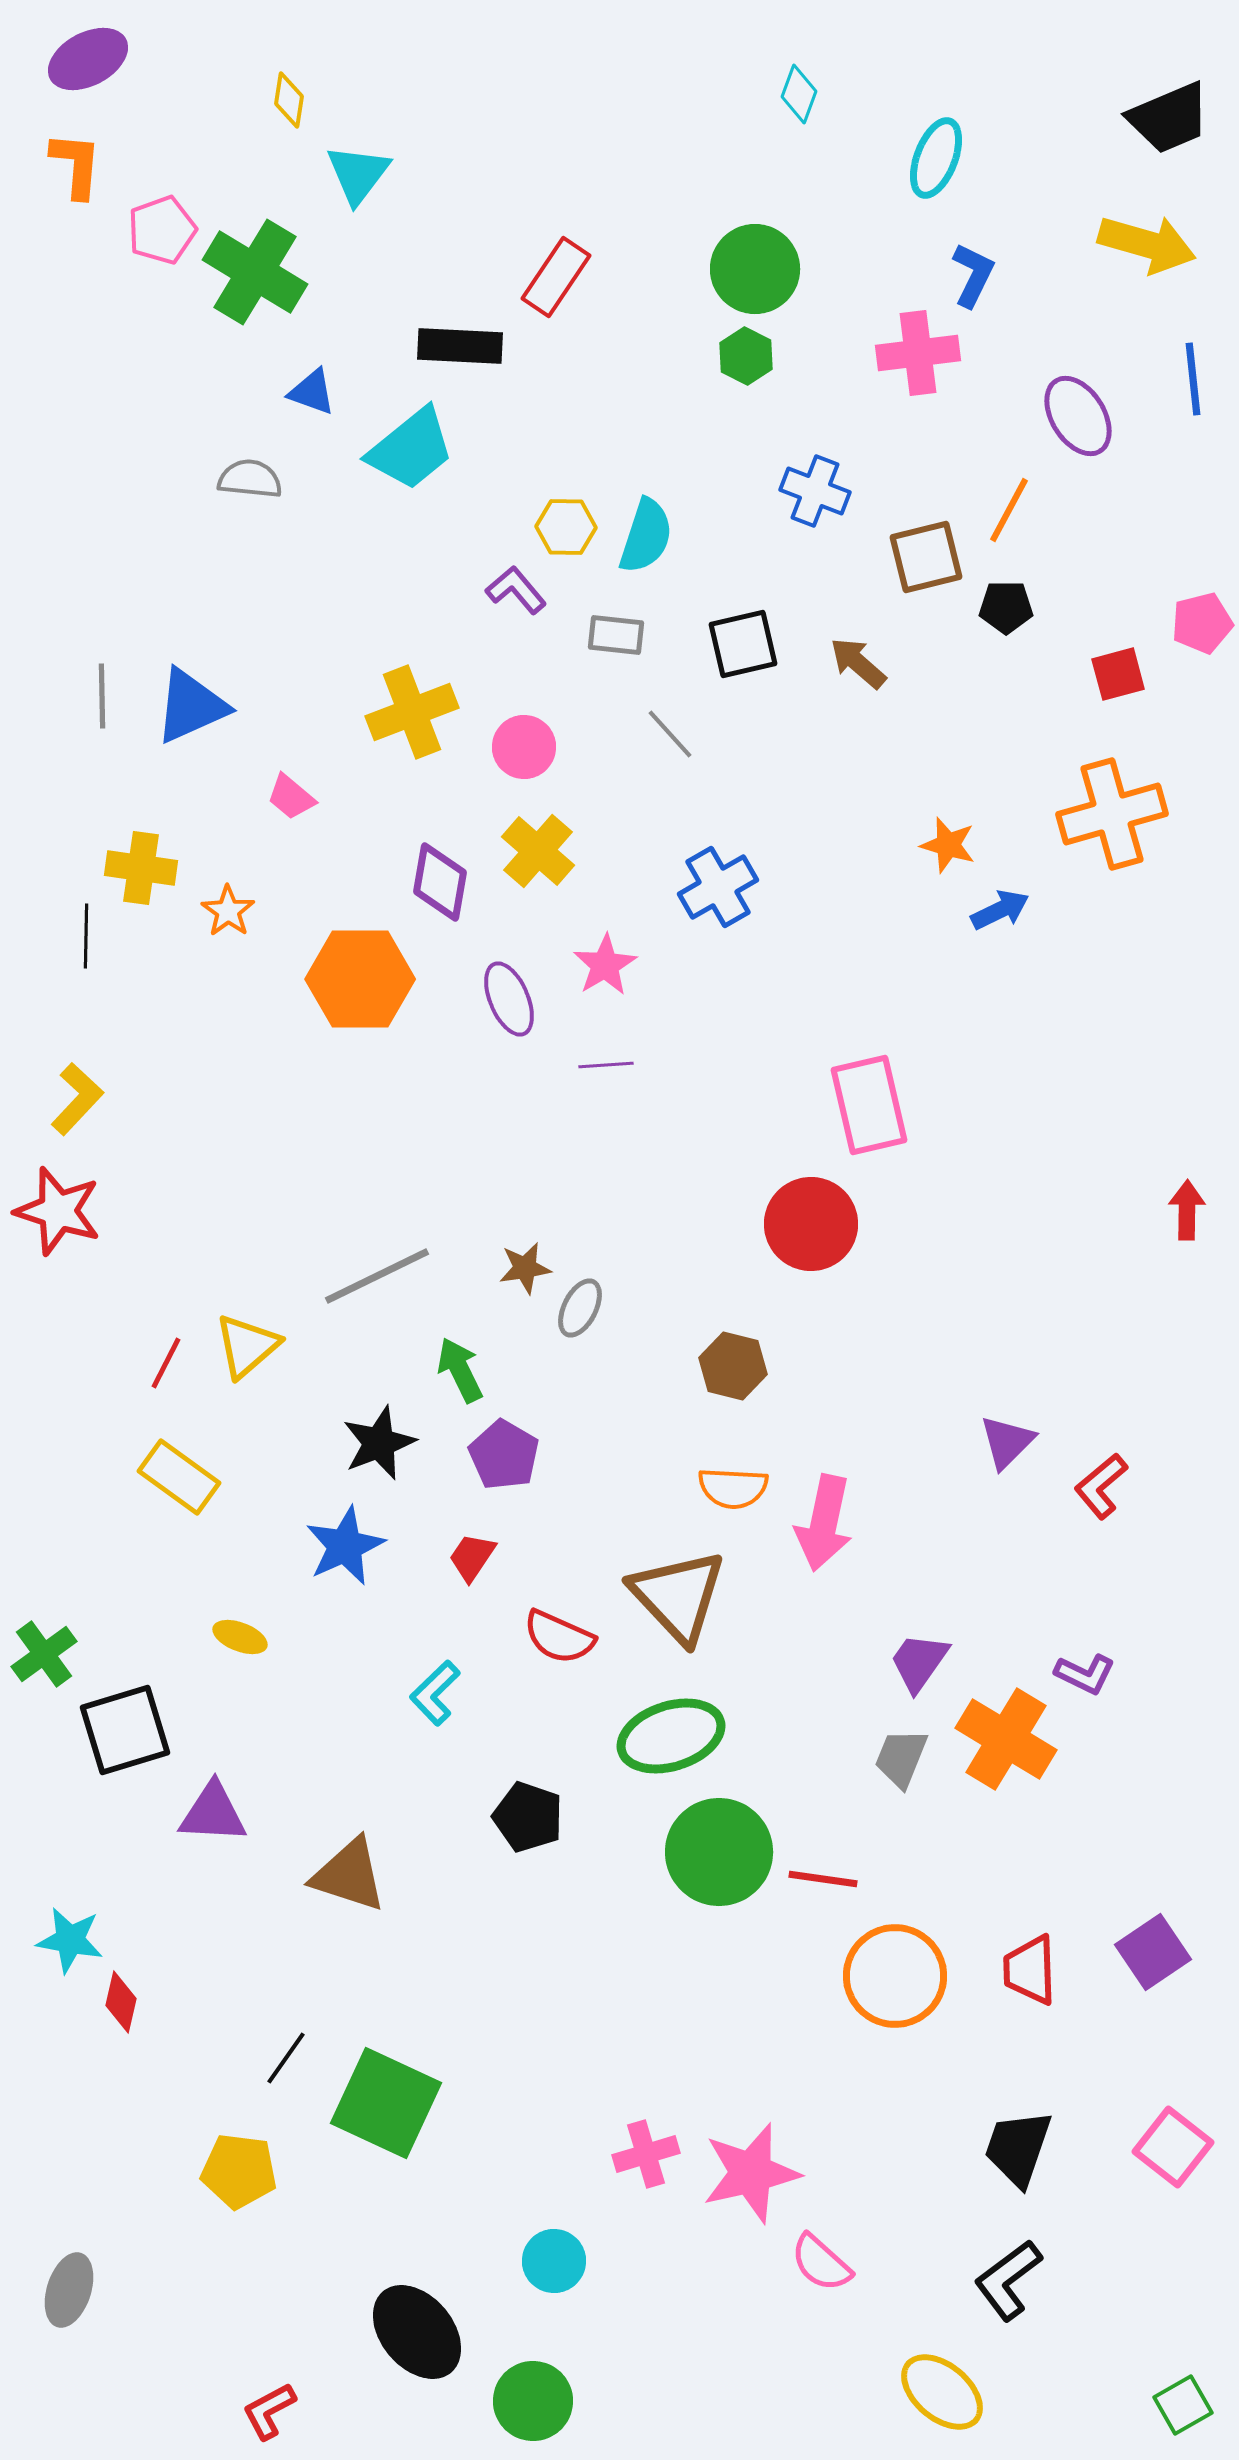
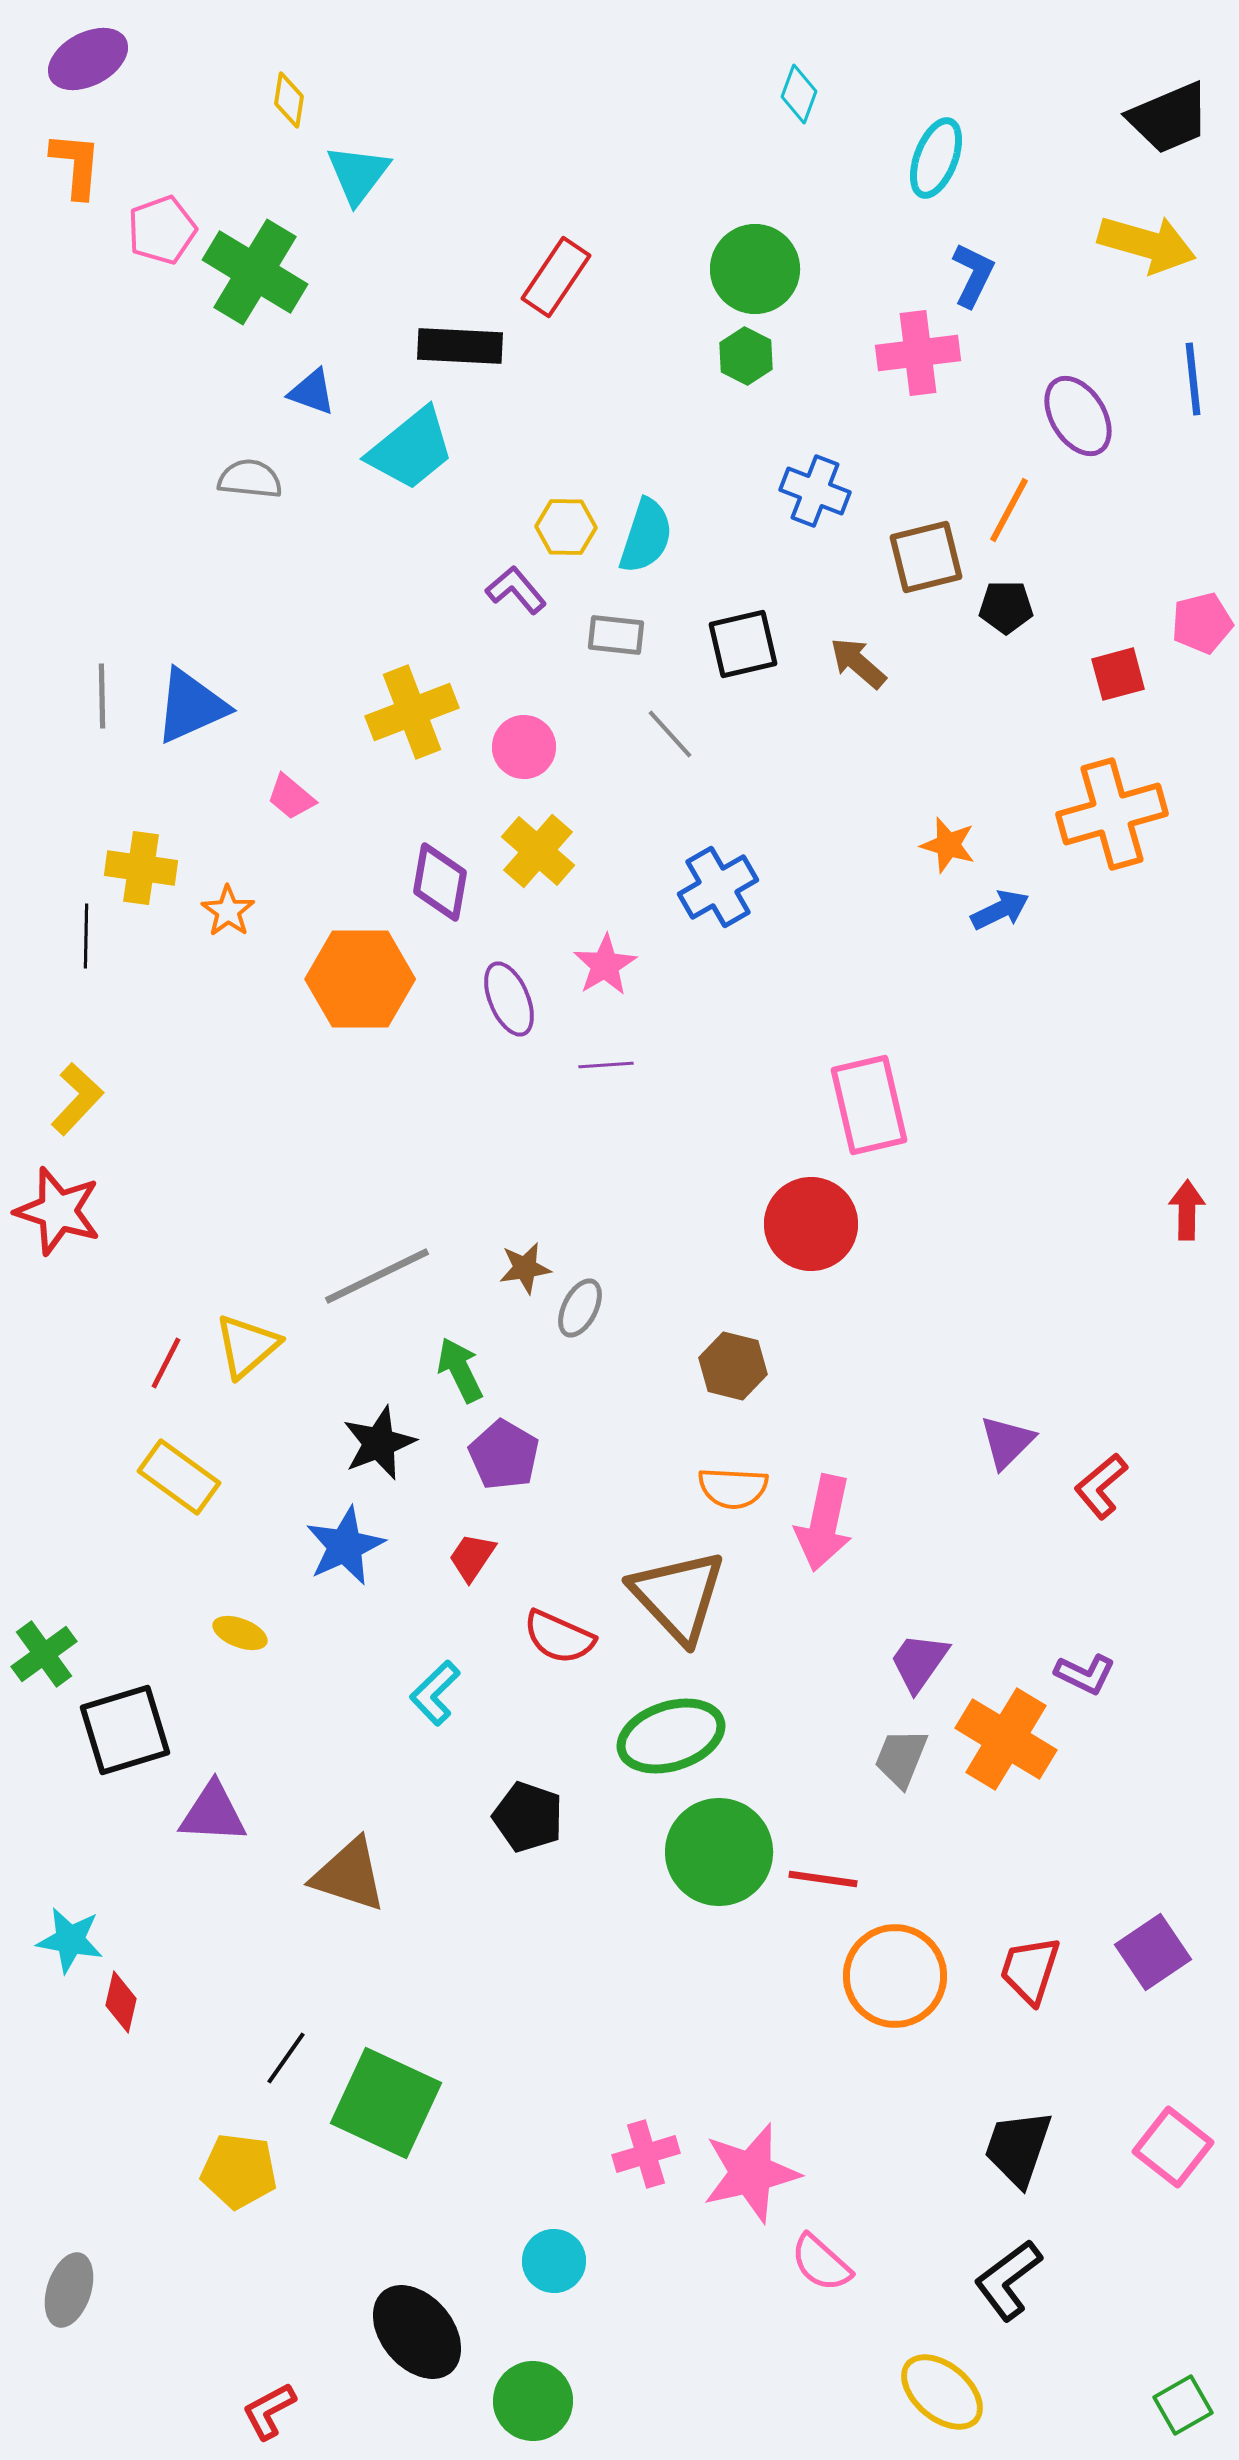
yellow ellipse at (240, 1637): moved 4 px up
red trapezoid at (1030, 1970): rotated 20 degrees clockwise
